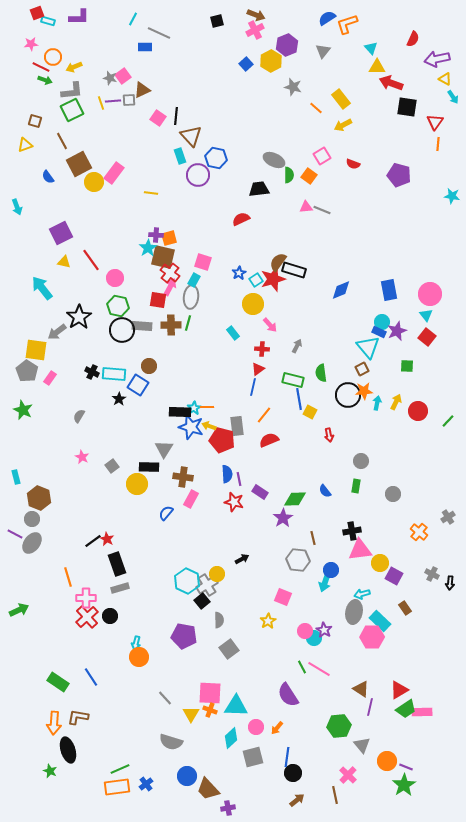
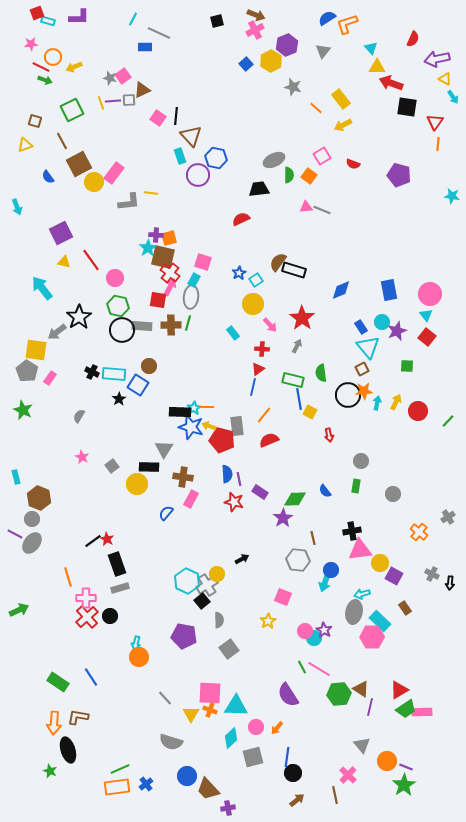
gray L-shape at (72, 91): moved 57 px right, 111 px down
gray ellipse at (274, 160): rotated 50 degrees counterclockwise
red star at (273, 279): moved 29 px right, 39 px down; rotated 20 degrees counterclockwise
blue rectangle at (379, 332): moved 18 px left, 5 px up; rotated 32 degrees clockwise
green hexagon at (339, 726): moved 32 px up
